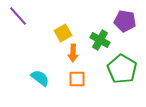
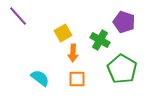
purple pentagon: moved 1 px left, 1 px down; rotated 10 degrees clockwise
